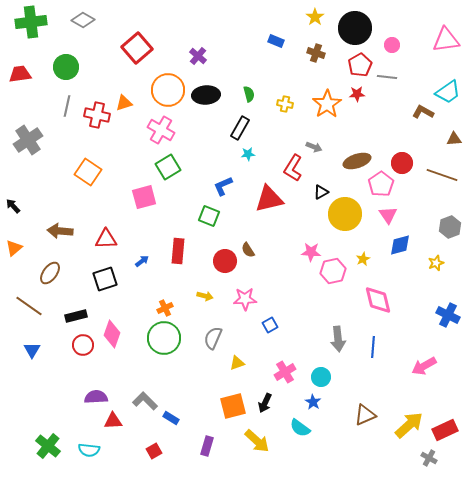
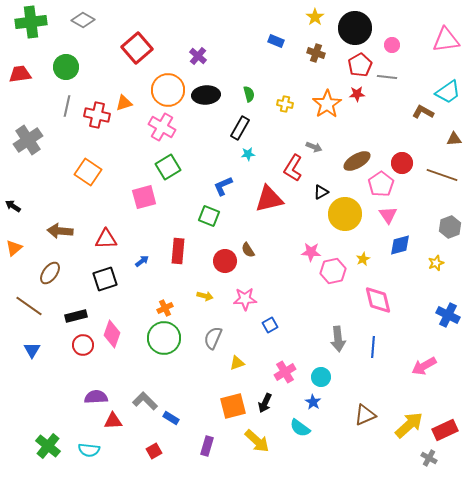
pink cross at (161, 130): moved 1 px right, 3 px up
brown ellipse at (357, 161): rotated 12 degrees counterclockwise
black arrow at (13, 206): rotated 14 degrees counterclockwise
